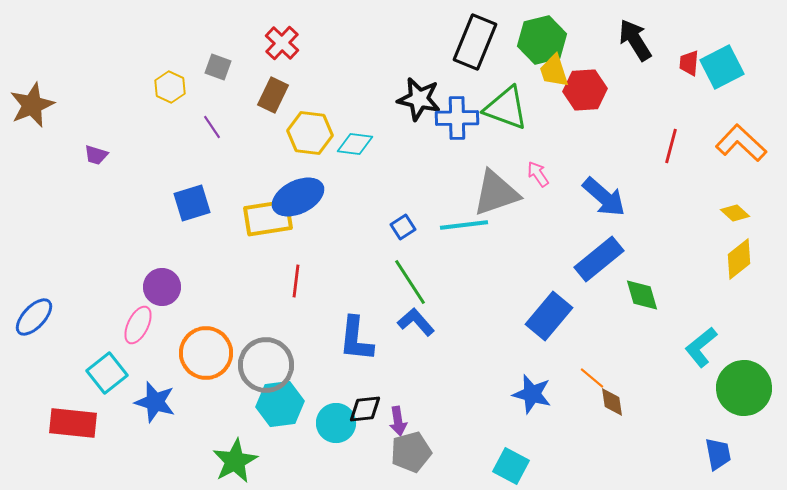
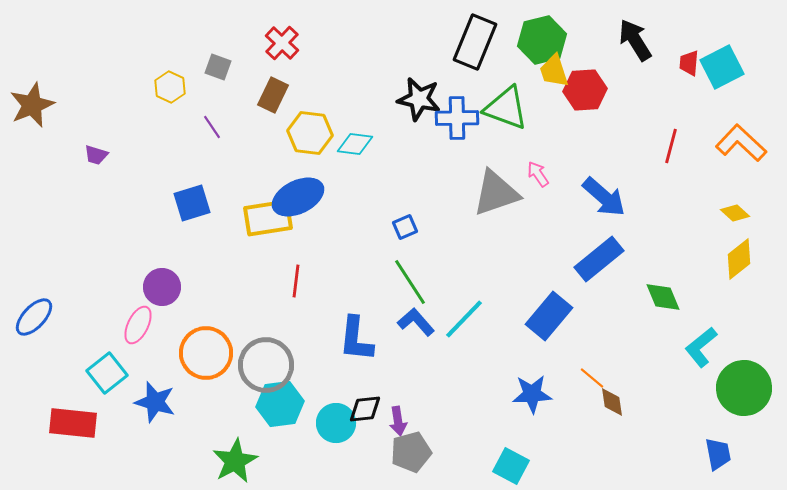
cyan line at (464, 225): moved 94 px down; rotated 39 degrees counterclockwise
blue square at (403, 227): moved 2 px right; rotated 10 degrees clockwise
green diamond at (642, 295): moved 21 px right, 2 px down; rotated 6 degrees counterclockwise
blue star at (532, 394): rotated 18 degrees counterclockwise
